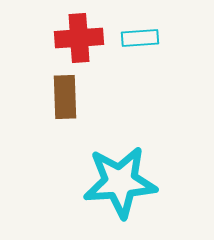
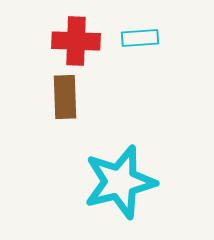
red cross: moved 3 px left, 3 px down; rotated 6 degrees clockwise
cyan star: rotated 10 degrees counterclockwise
